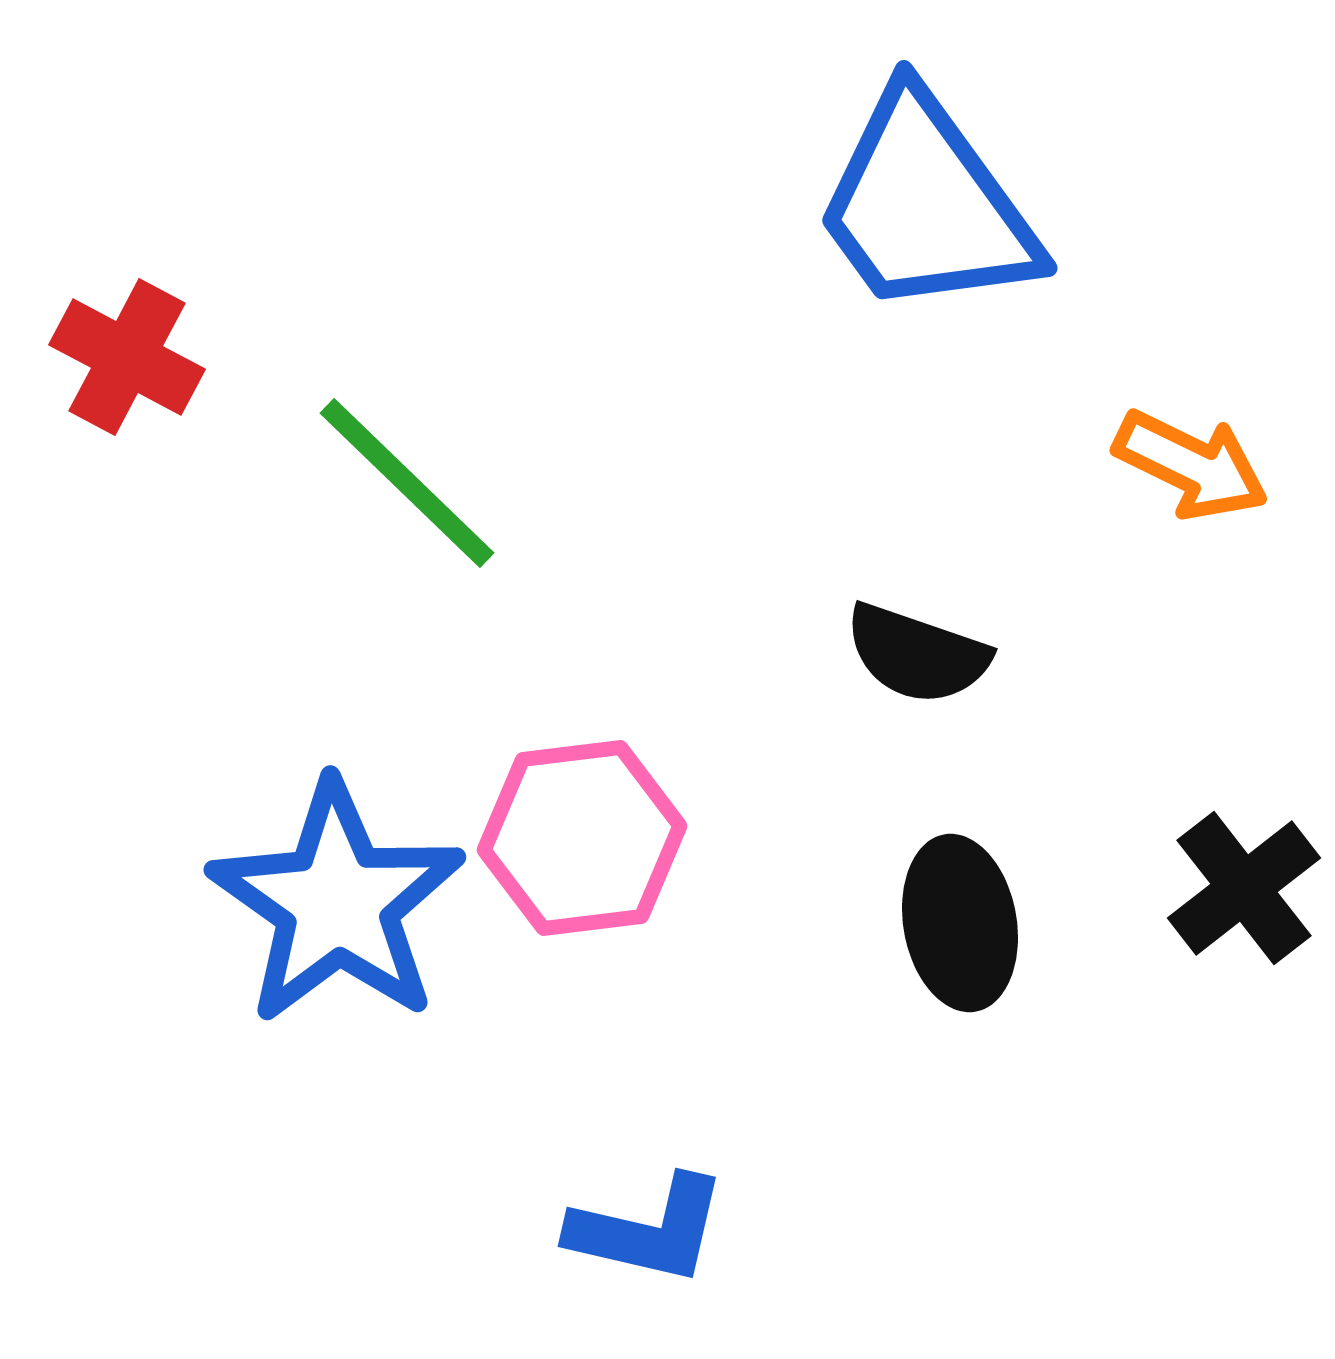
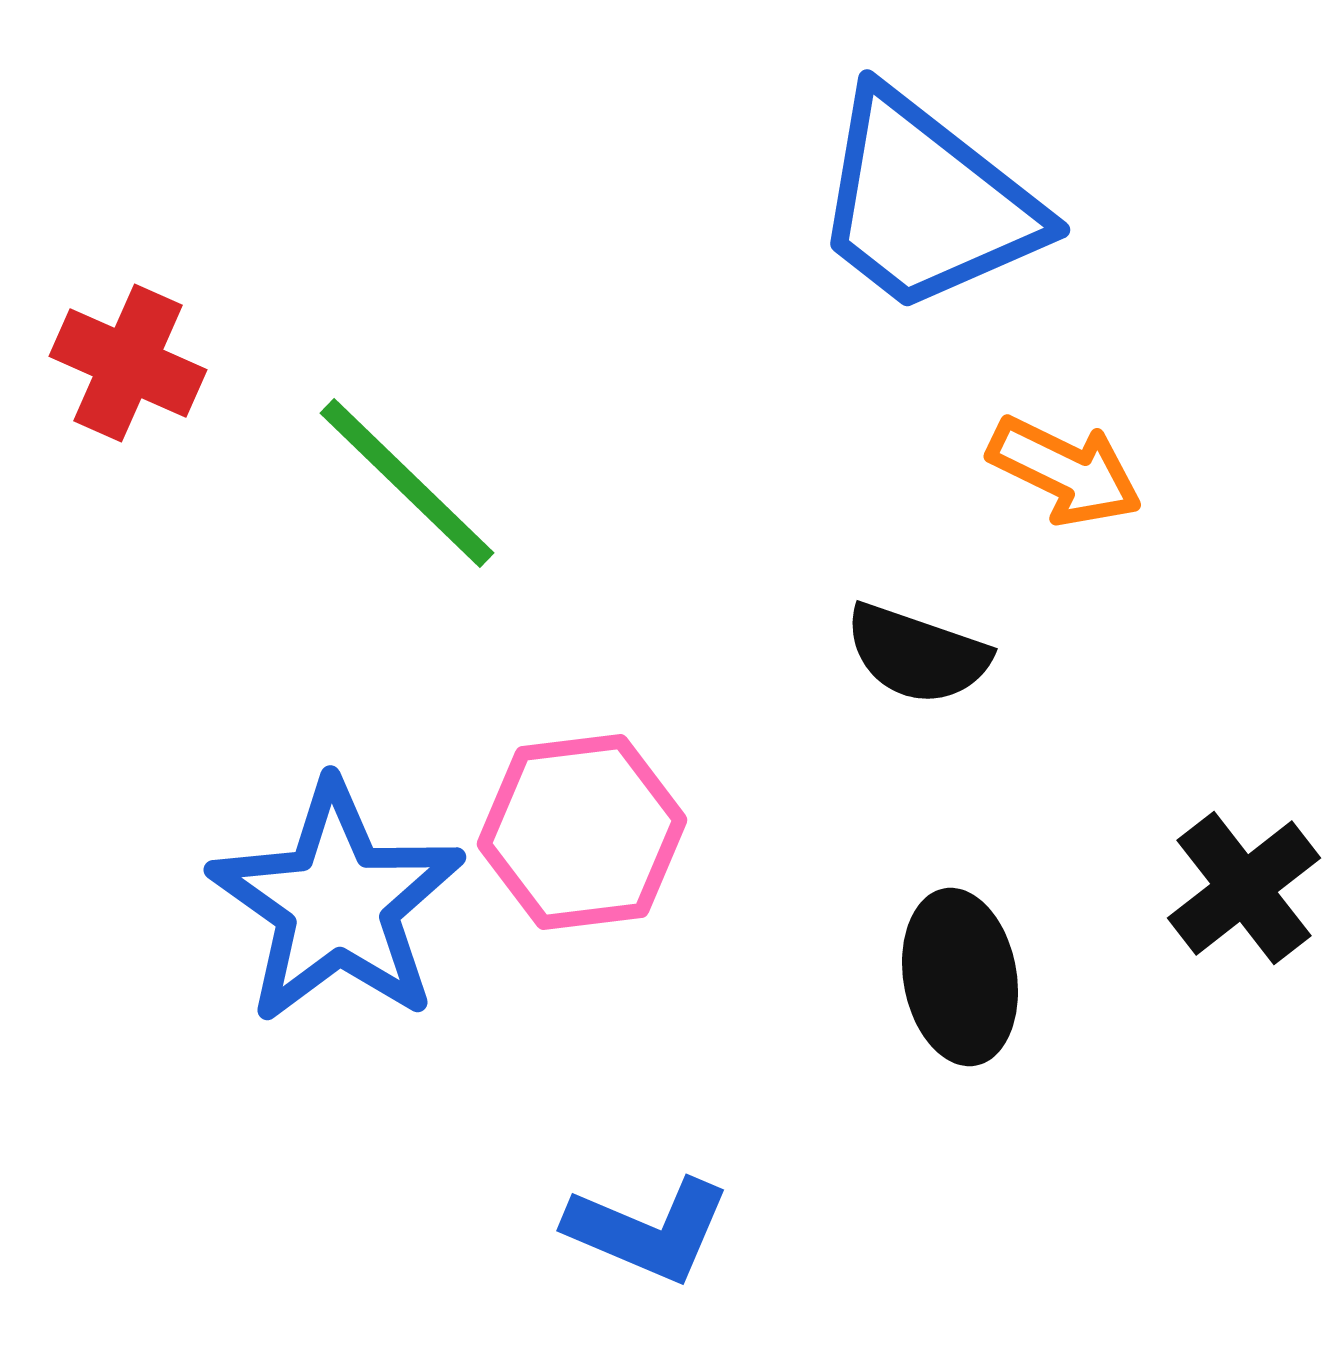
blue trapezoid: moved 2 px up; rotated 16 degrees counterclockwise
red cross: moved 1 px right, 6 px down; rotated 4 degrees counterclockwise
orange arrow: moved 126 px left, 6 px down
pink hexagon: moved 6 px up
black ellipse: moved 54 px down
blue L-shape: rotated 10 degrees clockwise
